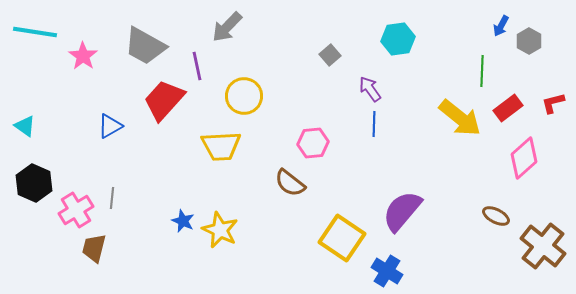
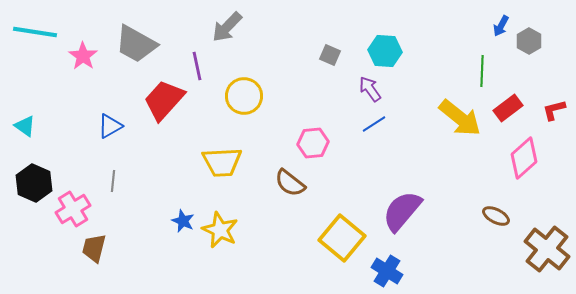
cyan hexagon: moved 13 px left, 12 px down; rotated 12 degrees clockwise
gray trapezoid: moved 9 px left, 2 px up
gray square: rotated 25 degrees counterclockwise
red L-shape: moved 1 px right, 7 px down
blue line: rotated 55 degrees clockwise
yellow trapezoid: moved 1 px right, 16 px down
gray line: moved 1 px right, 17 px up
pink cross: moved 3 px left, 1 px up
yellow square: rotated 6 degrees clockwise
brown cross: moved 4 px right, 3 px down
